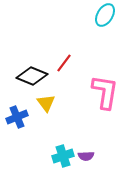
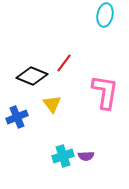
cyan ellipse: rotated 20 degrees counterclockwise
yellow triangle: moved 6 px right, 1 px down
